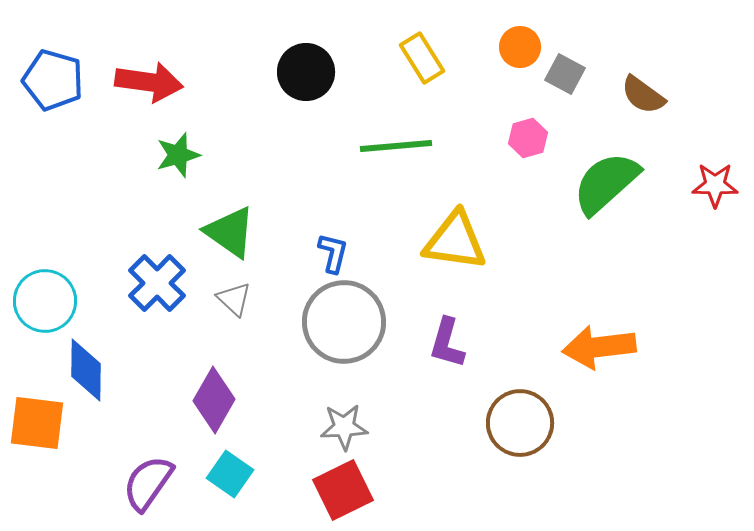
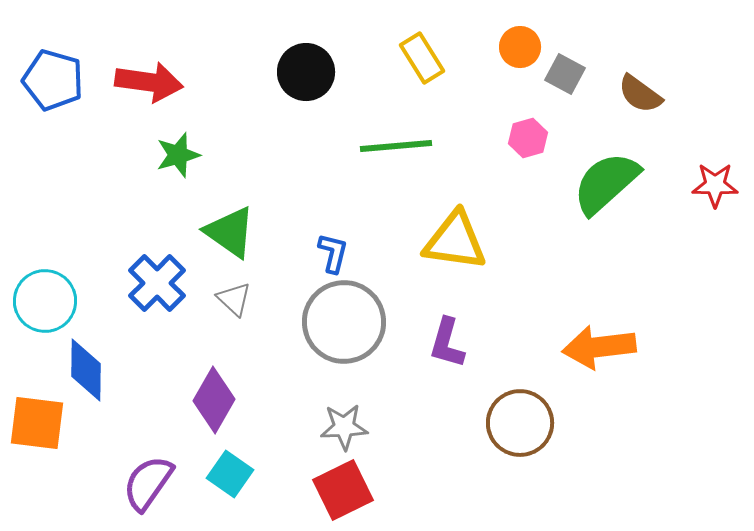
brown semicircle: moved 3 px left, 1 px up
